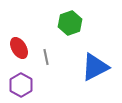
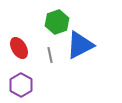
green hexagon: moved 13 px left, 1 px up
gray line: moved 4 px right, 2 px up
blue triangle: moved 15 px left, 22 px up
